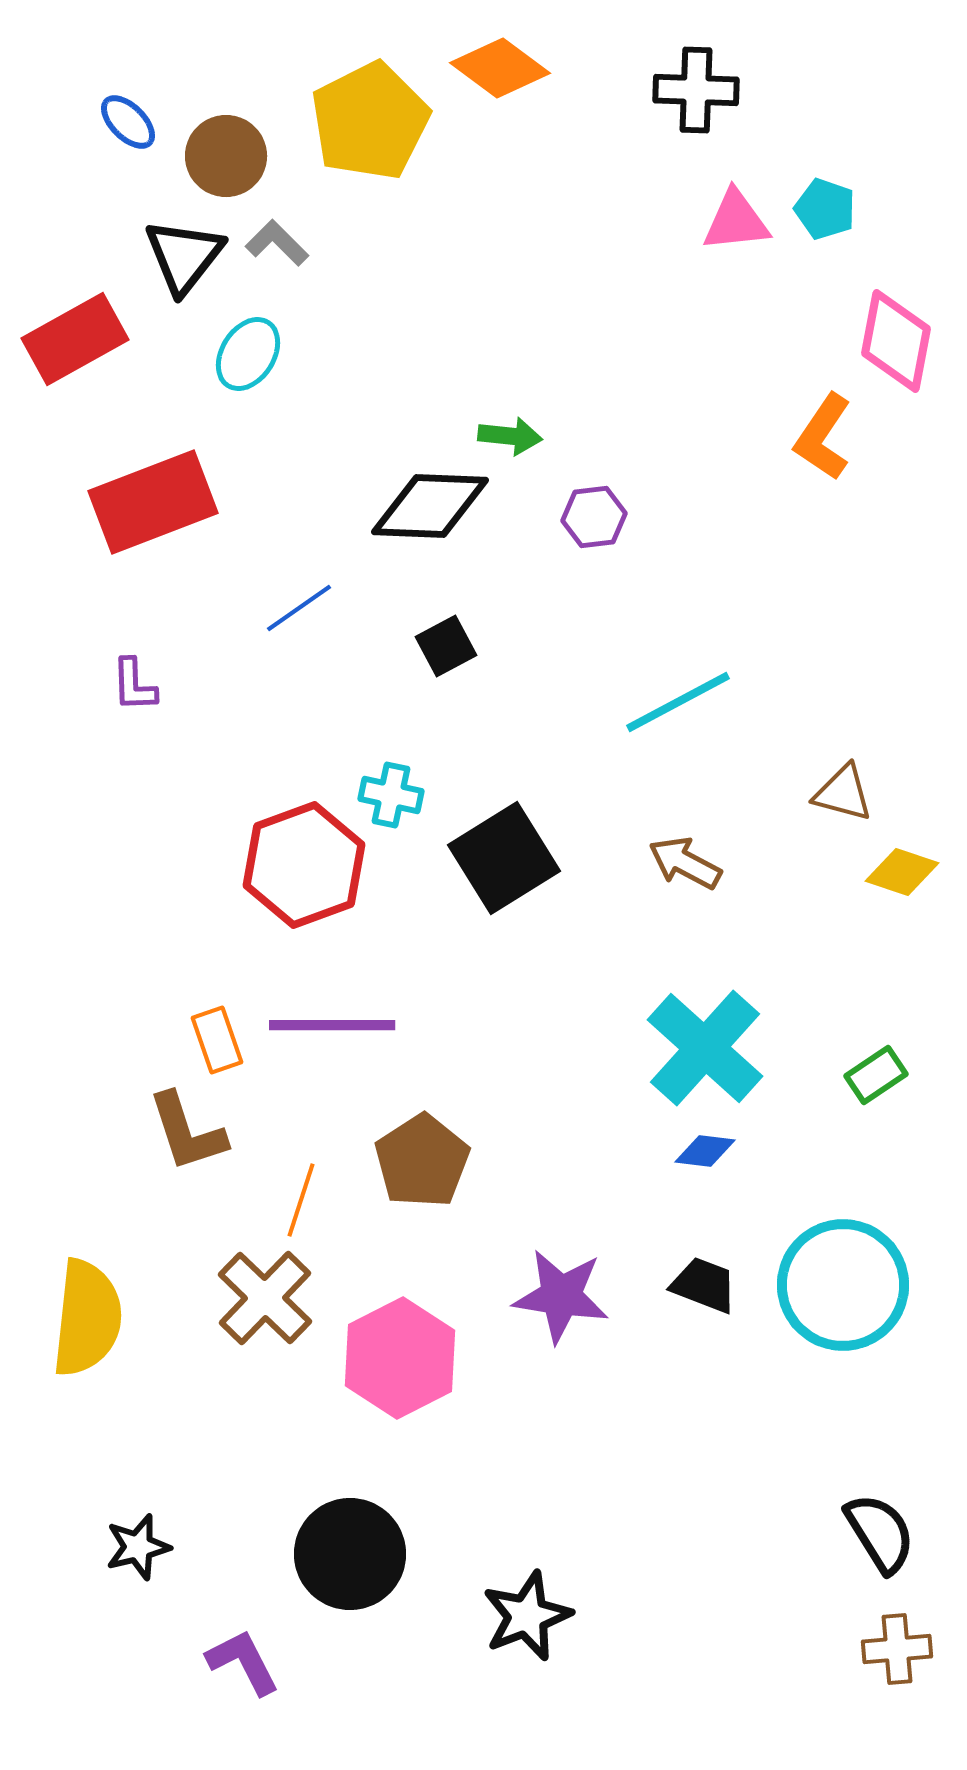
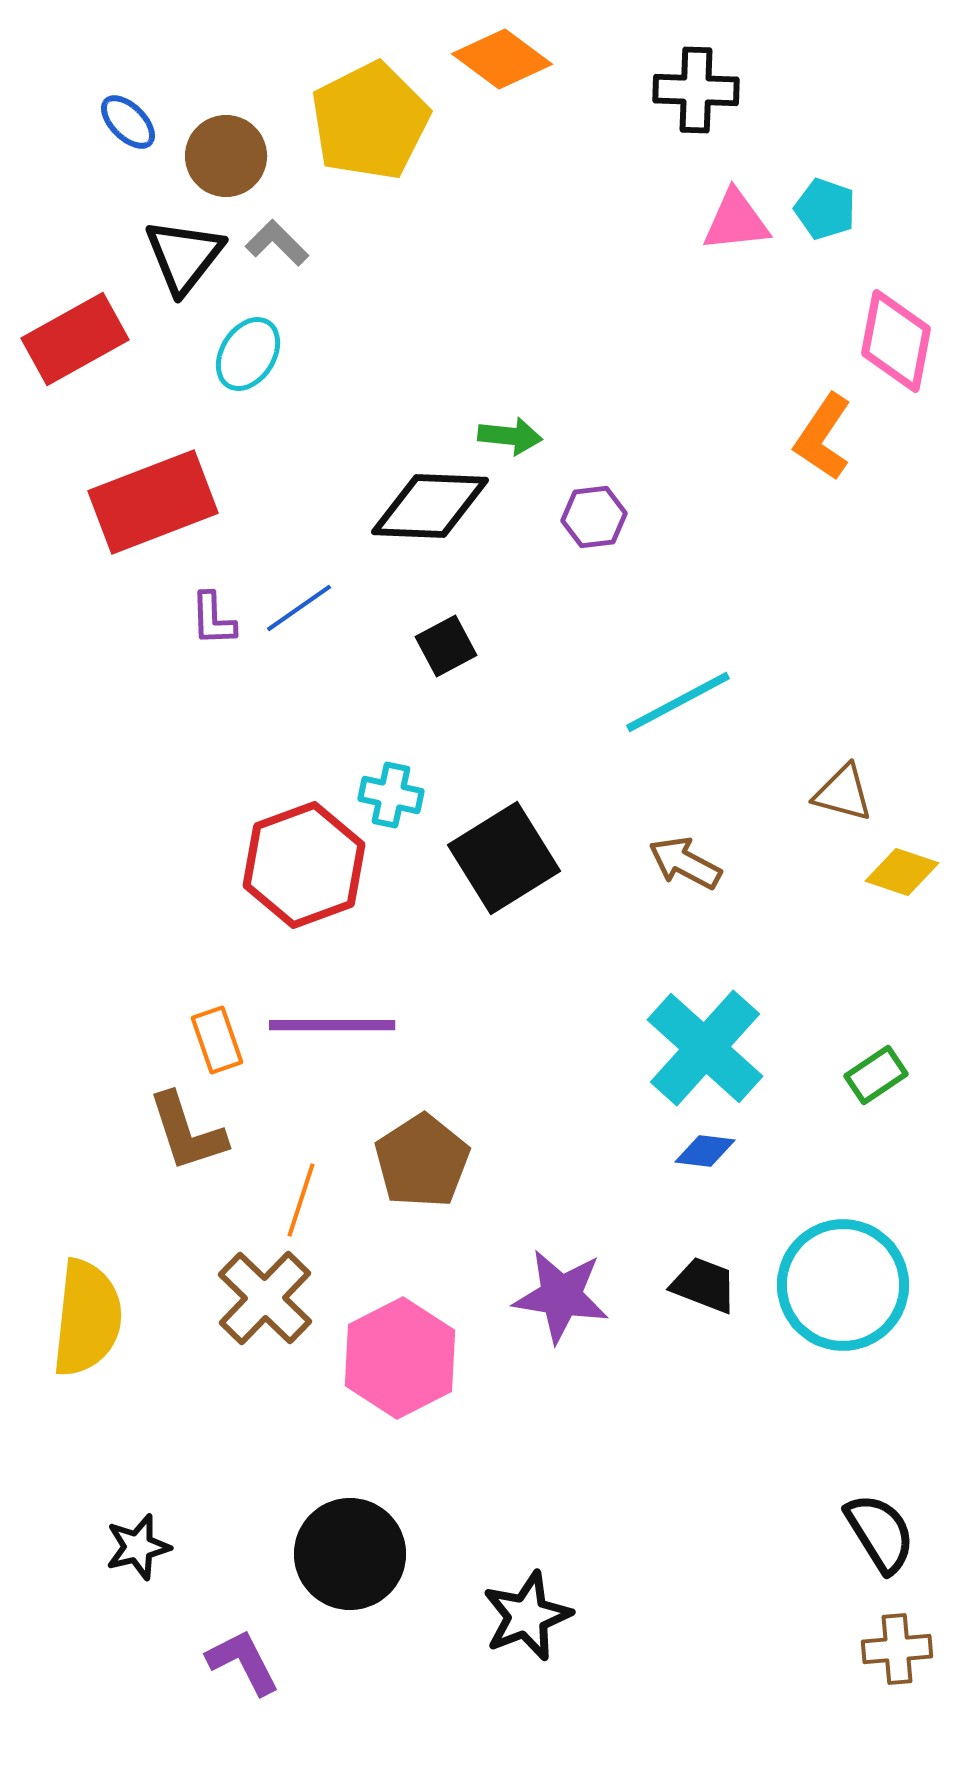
orange diamond at (500, 68): moved 2 px right, 9 px up
purple L-shape at (134, 685): moved 79 px right, 66 px up
